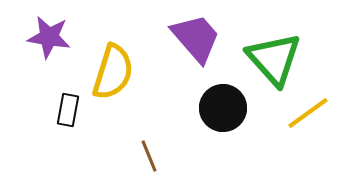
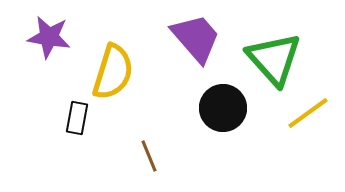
black rectangle: moved 9 px right, 8 px down
